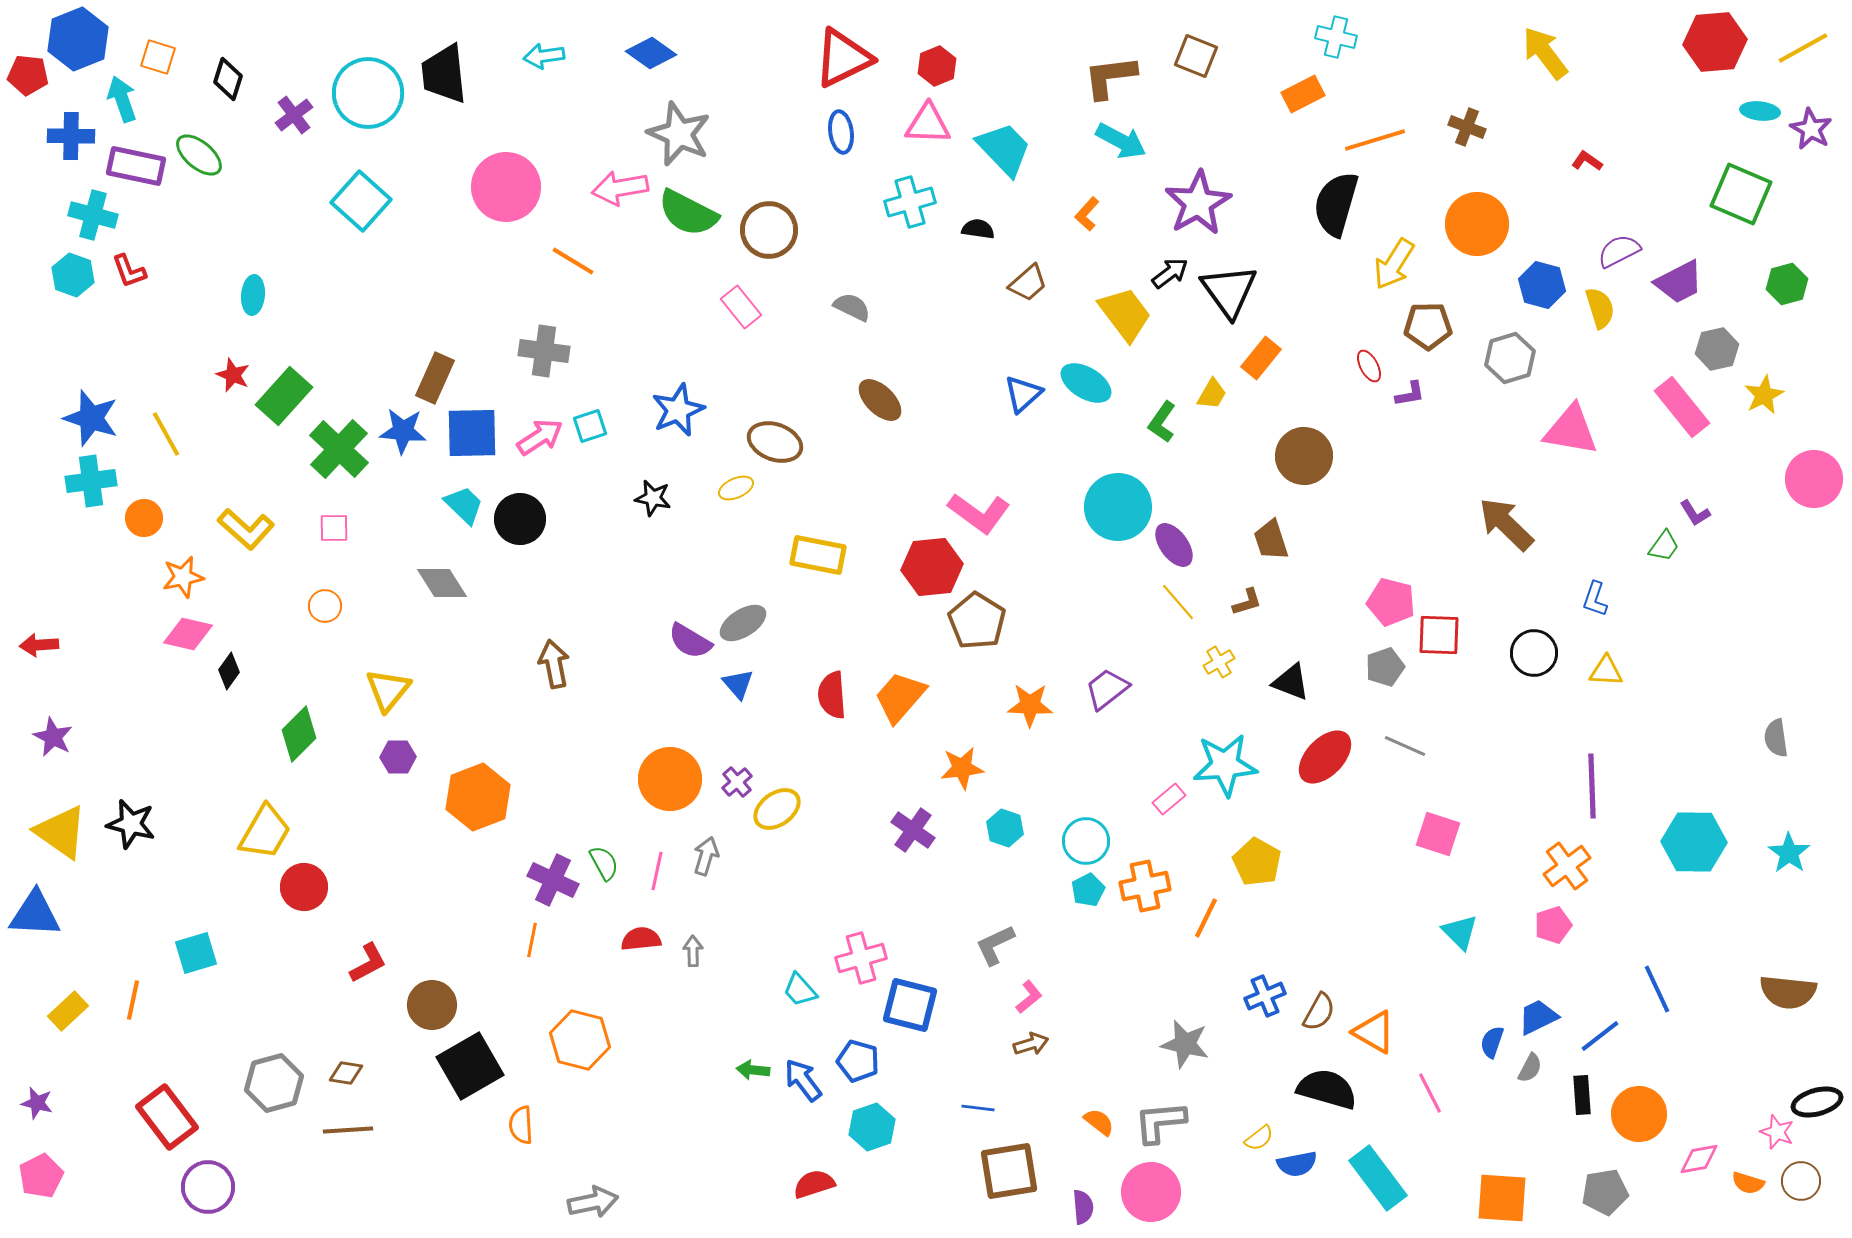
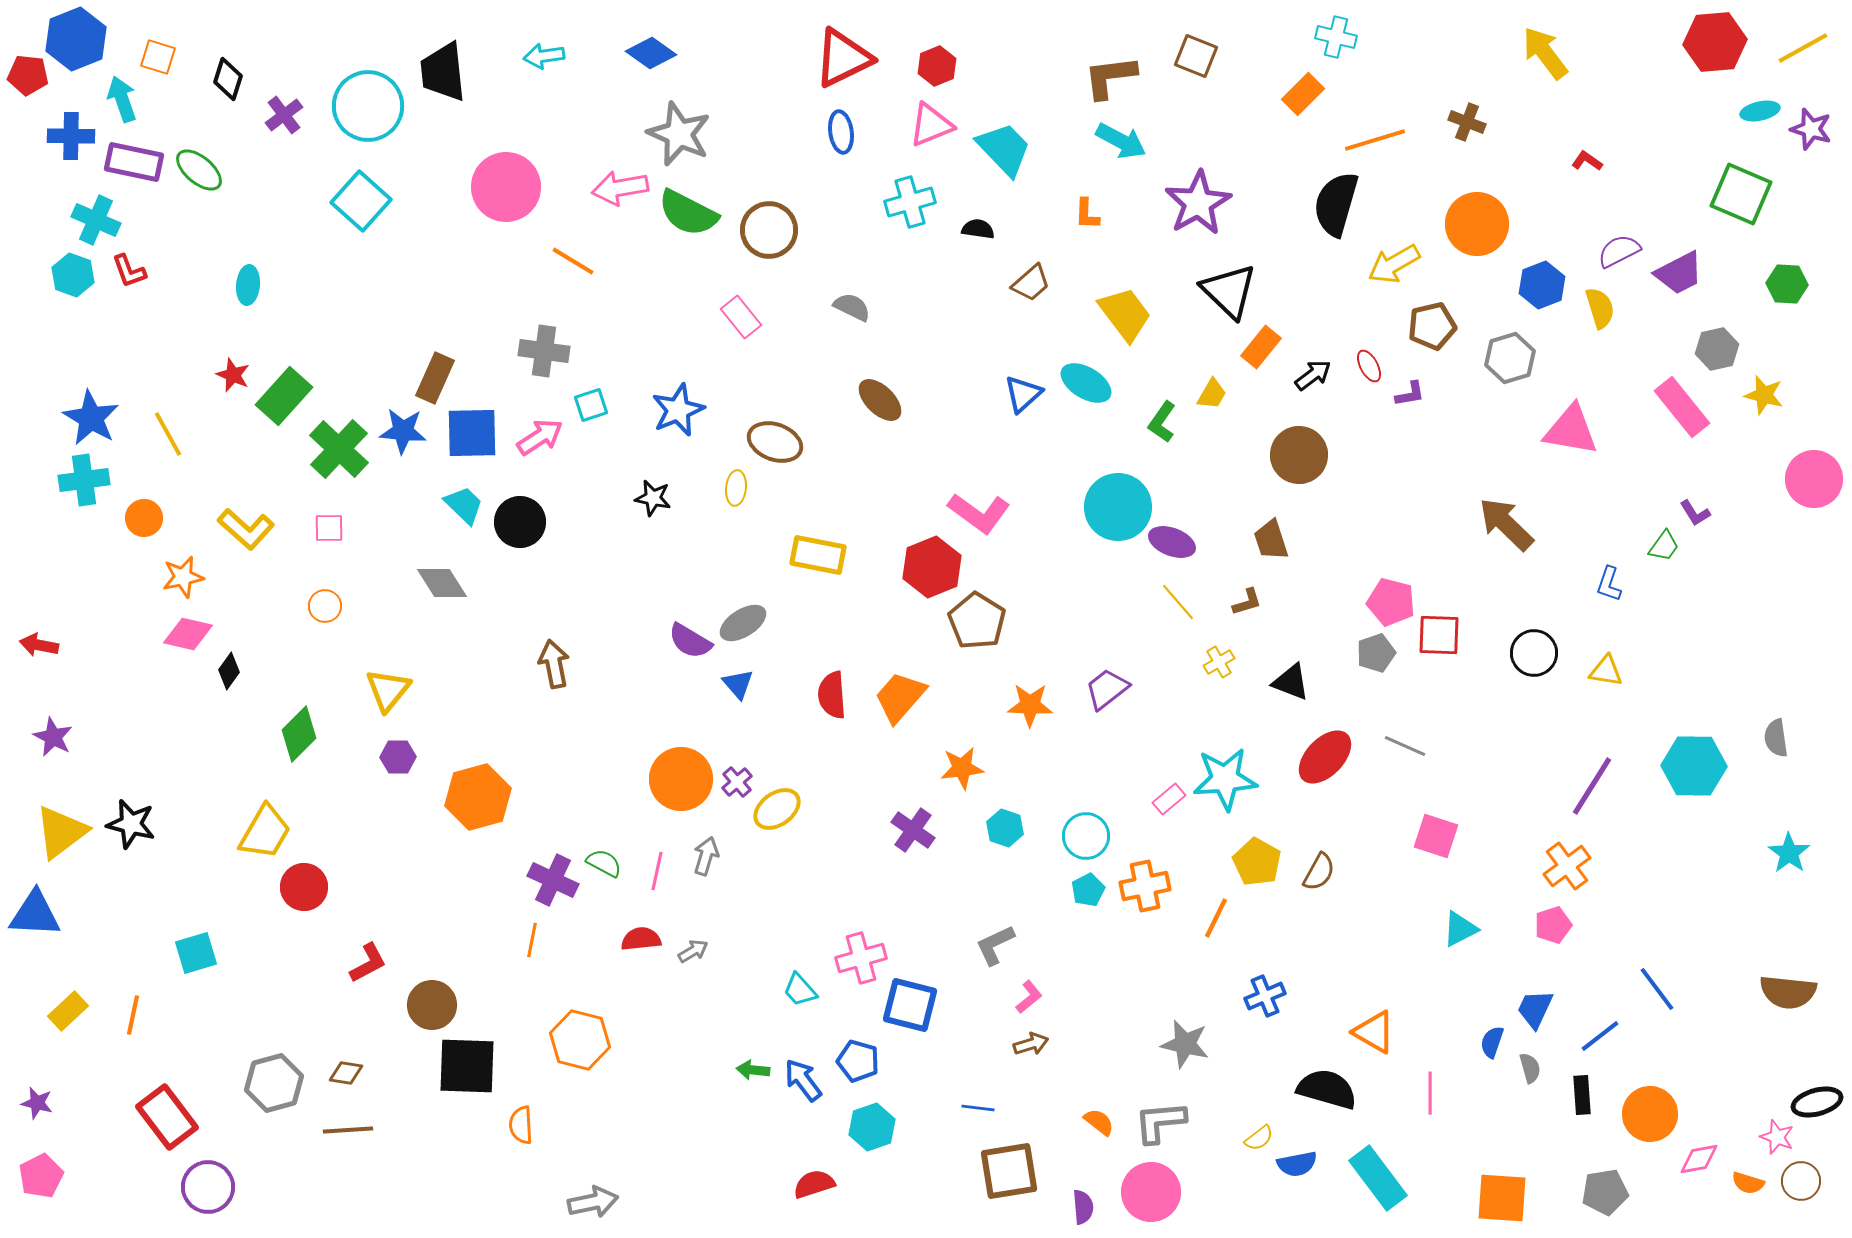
blue hexagon at (78, 39): moved 2 px left
black trapezoid at (444, 74): moved 1 px left, 2 px up
cyan circle at (368, 93): moved 13 px down
orange rectangle at (1303, 94): rotated 18 degrees counterclockwise
cyan ellipse at (1760, 111): rotated 18 degrees counterclockwise
purple cross at (294, 115): moved 10 px left
pink triangle at (928, 124): moved 3 px right, 1 px down; rotated 24 degrees counterclockwise
brown cross at (1467, 127): moved 5 px up
purple star at (1811, 129): rotated 12 degrees counterclockwise
green ellipse at (199, 155): moved 15 px down
purple rectangle at (136, 166): moved 2 px left, 4 px up
orange L-shape at (1087, 214): rotated 40 degrees counterclockwise
cyan cross at (93, 215): moved 3 px right, 5 px down; rotated 9 degrees clockwise
yellow arrow at (1394, 264): rotated 28 degrees clockwise
black arrow at (1170, 273): moved 143 px right, 102 px down
purple trapezoid at (1679, 282): moved 9 px up
brown trapezoid at (1028, 283): moved 3 px right
green hexagon at (1787, 284): rotated 18 degrees clockwise
blue hexagon at (1542, 285): rotated 24 degrees clockwise
black triangle at (1229, 291): rotated 10 degrees counterclockwise
cyan ellipse at (253, 295): moved 5 px left, 10 px up
pink rectangle at (741, 307): moved 10 px down
brown pentagon at (1428, 326): moved 4 px right; rotated 12 degrees counterclockwise
orange rectangle at (1261, 358): moved 11 px up
yellow star at (1764, 395): rotated 30 degrees counterclockwise
blue star at (91, 418): rotated 12 degrees clockwise
cyan square at (590, 426): moved 1 px right, 21 px up
yellow line at (166, 434): moved 2 px right
brown circle at (1304, 456): moved 5 px left, 1 px up
cyan cross at (91, 481): moved 7 px left, 1 px up
yellow ellipse at (736, 488): rotated 60 degrees counterclockwise
black circle at (520, 519): moved 3 px down
pink square at (334, 528): moved 5 px left
purple ellipse at (1174, 545): moved 2 px left, 3 px up; rotated 33 degrees counterclockwise
red hexagon at (932, 567): rotated 16 degrees counterclockwise
blue L-shape at (1595, 599): moved 14 px right, 15 px up
red arrow at (39, 645): rotated 15 degrees clockwise
gray pentagon at (1385, 667): moved 9 px left, 14 px up
yellow triangle at (1606, 671): rotated 6 degrees clockwise
cyan star at (1225, 765): moved 14 px down
orange circle at (670, 779): moved 11 px right
purple line at (1592, 786): rotated 34 degrees clockwise
orange hexagon at (478, 797): rotated 6 degrees clockwise
yellow triangle at (61, 832): rotated 48 degrees clockwise
pink square at (1438, 834): moved 2 px left, 2 px down
cyan circle at (1086, 841): moved 5 px up
cyan hexagon at (1694, 842): moved 76 px up
green semicircle at (604, 863): rotated 33 degrees counterclockwise
orange line at (1206, 918): moved 10 px right
cyan triangle at (1460, 932): moved 3 px up; rotated 48 degrees clockwise
gray arrow at (693, 951): rotated 60 degrees clockwise
blue line at (1657, 989): rotated 12 degrees counterclockwise
orange line at (133, 1000): moved 15 px down
brown semicircle at (1319, 1012): moved 140 px up
blue trapezoid at (1538, 1017): moved 3 px left, 8 px up; rotated 39 degrees counterclockwise
black square at (470, 1066): moved 3 px left; rotated 32 degrees clockwise
gray semicircle at (1530, 1068): rotated 44 degrees counterclockwise
pink line at (1430, 1093): rotated 27 degrees clockwise
orange circle at (1639, 1114): moved 11 px right
pink star at (1777, 1132): moved 5 px down
